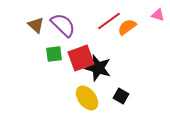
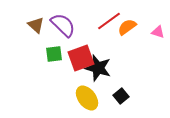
pink triangle: moved 17 px down
black square: rotated 21 degrees clockwise
